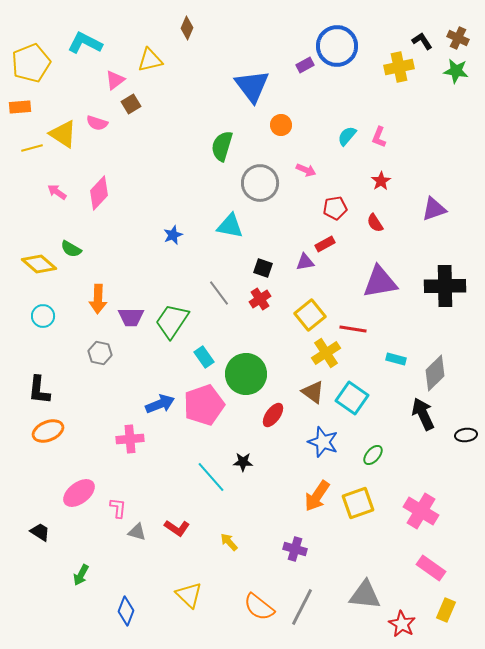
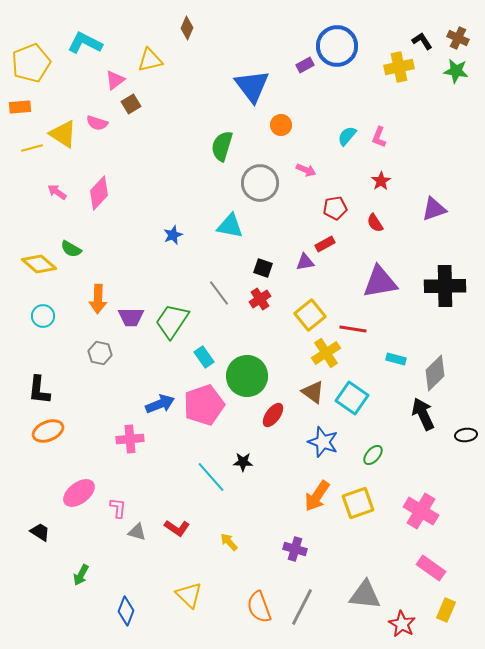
green circle at (246, 374): moved 1 px right, 2 px down
orange semicircle at (259, 607): rotated 32 degrees clockwise
